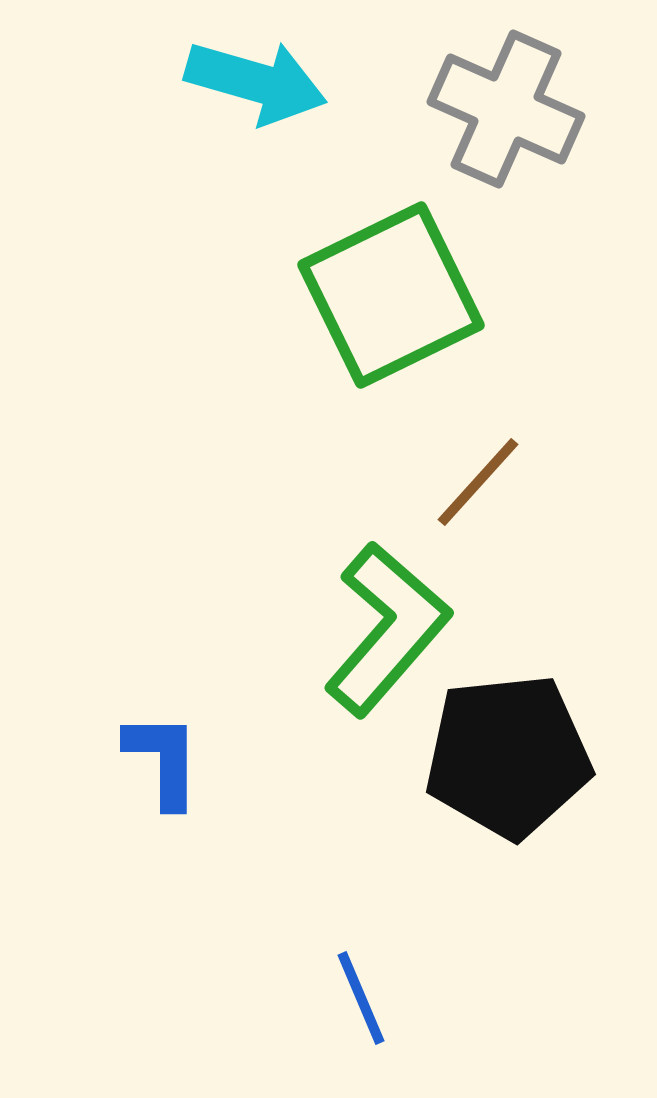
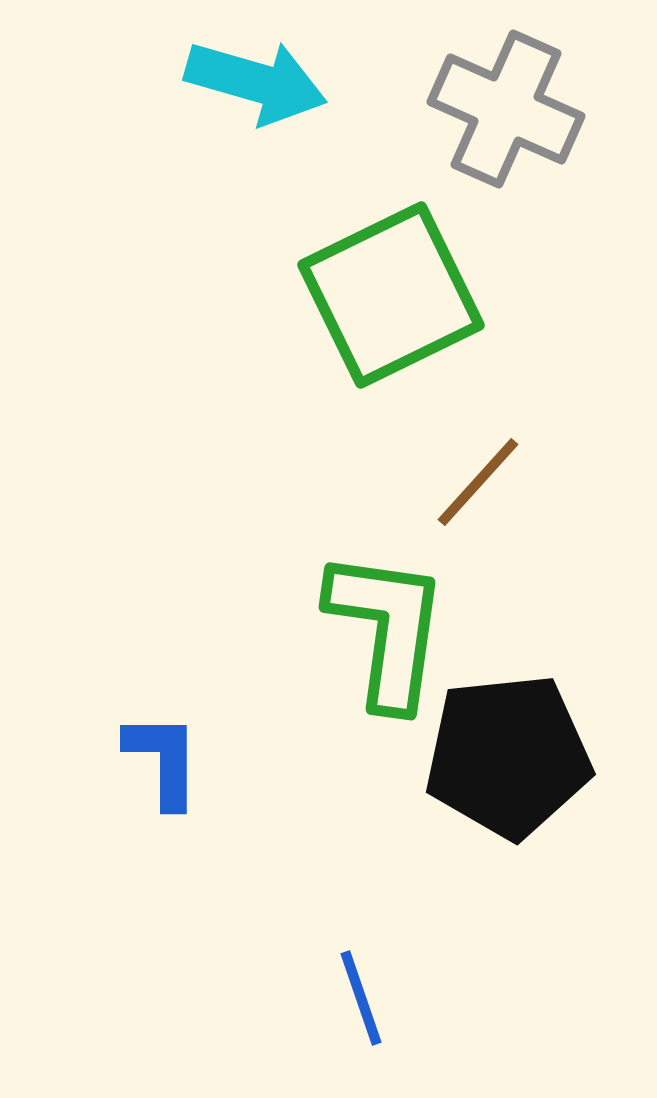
green L-shape: rotated 33 degrees counterclockwise
blue line: rotated 4 degrees clockwise
